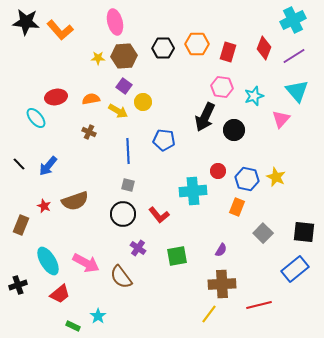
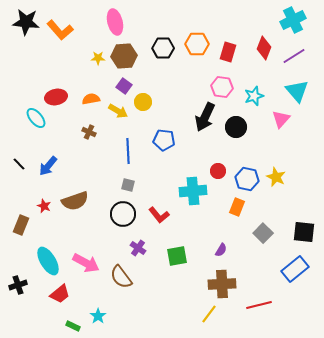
black circle at (234, 130): moved 2 px right, 3 px up
